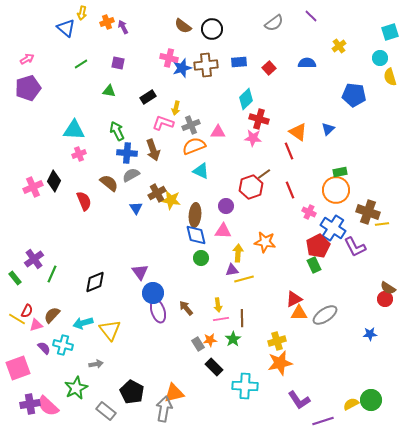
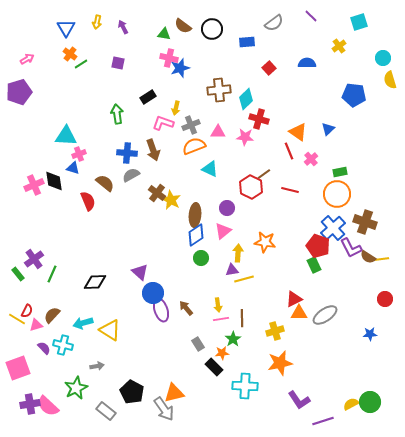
yellow arrow at (82, 13): moved 15 px right, 9 px down
orange cross at (107, 22): moved 37 px left, 32 px down; rotated 32 degrees counterclockwise
blue triangle at (66, 28): rotated 18 degrees clockwise
cyan square at (390, 32): moved 31 px left, 10 px up
cyan circle at (380, 58): moved 3 px right
blue rectangle at (239, 62): moved 8 px right, 20 px up
brown cross at (206, 65): moved 13 px right, 25 px down
blue star at (182, 68): moved 2 px left
yellow semicircle at (390, 77): moved 3 px down
purple pentagon at (28, 88): moved 9 px left, 4 px down
green triangle at (109, 91): moved 55 px right, 57 px up
cyan triangle at (74, 130): moved 8 px left, 6 px down
green arrow at (117, 131): moved 17 px up; rotated 18 degrees clockwise
pink star at (253, 138): moved 8 px left, 1 px up
cyan triangle at (201, 171): moved 9 px right, 2 px up
black diamond at (54, 181): rotated 35 degrees counterclockwise
brown semicircle at (109, 183): moved 4 px left
pink cross at (33, 187): moved 1 px right, 2 px up
red hexagon at (251, 187): rotated 15 degrees counterclockwise
red line at (290, 190): rotated 54 degrees counterclockwise
orange circle at (336, 190): moved 1 px right, 4 px down
brown cross at (157, 193): rotated 24 degrees counterclockwise
yellow star at (171, 200): rotated 18 degrees clockwise
red semicircle at (84, 201): moved 4 px right
purple circle at (226, 206): moved 1 px right, 2 px down
blue triangle at (136, 208): moved 63 px left, 40 px up; rotated 40 degrees counterclockwise
pink cross at (309, 212): moved 2 px right, 53 px up; rotated 24 degrees clockwise
brown cross at (368, 212): moved 3 px left, 10 px down
yellow line at (382, 224): moved 35 px down
blue cross at (333, 228): rotated 15 degrees clockwise
pink triangle at (223, 231): rotated 42 degrees counterclockwise
blue diamond at (196, 235): rotated 70 degrees clockwise
red pentagon at (318, 246): rotated 25 degrees counterclockwise
purple L-shape at (355, 247): moved 4 px left, 1 px down
purple triangle at (140, 272): rotated 12 degrees counterclockwise
green rectangle at (15, 278): moved 3 px right, 4 px up
black diamond at (95, 282): rotated 20 degrees clockwise
brown semicircle at (388, 288): moved 20 px left, 31 px up
purple ellipse at (158, 311): moved 3 px right, 1 px up
yellow triangle at (110, 330): rotated 20 degrees counterclockwise
orange star at (210, 340): moved 12 px right, 13 px down
yellow cross at (277, 341): moved 2 px left, 10 px up
gray arrow at (96, 364): moved 1 px right, 2 px down
green circle at (371, 400): moved 1 px left, 2 px down
gray arrow at (164, 409): rotated 135 degrees clockwise
